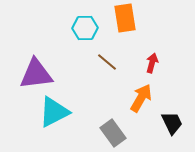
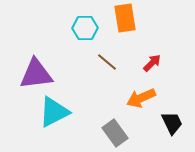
red arrow: rotated 30 degrees clockwise
orange arrow: rotated 144 degrees counterclockwise
gray rectangle: moved 2 px right
